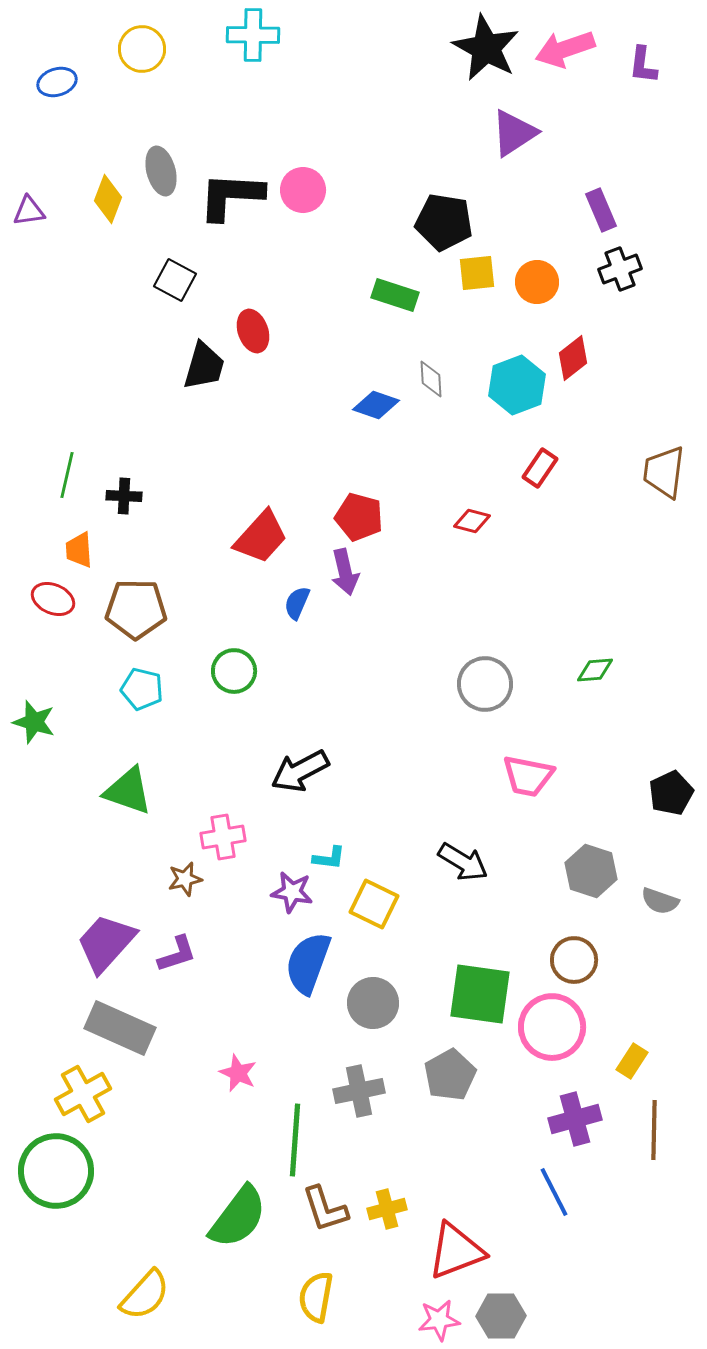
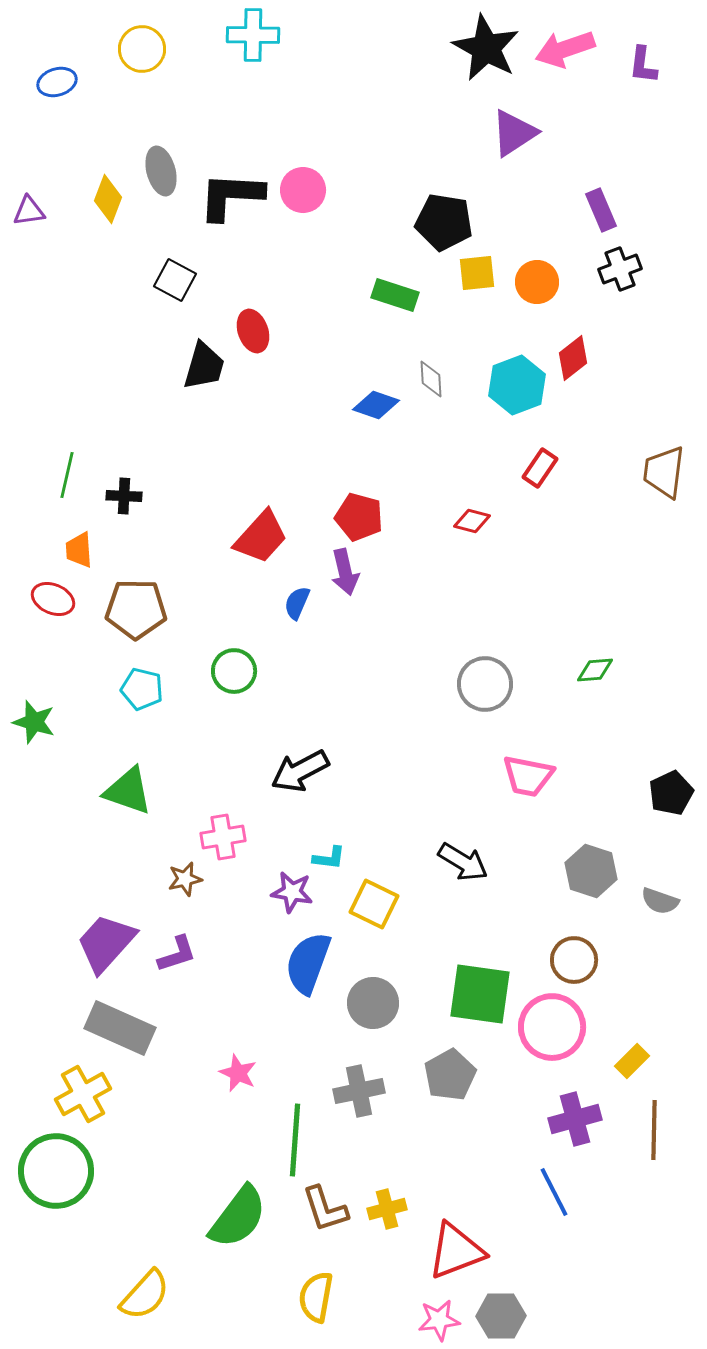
yellow rectangle at (632, 1061): rotated 12 degrees clockwise
